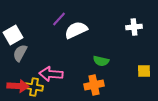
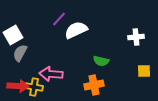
white cross: moved 2 px right, 10 px down
